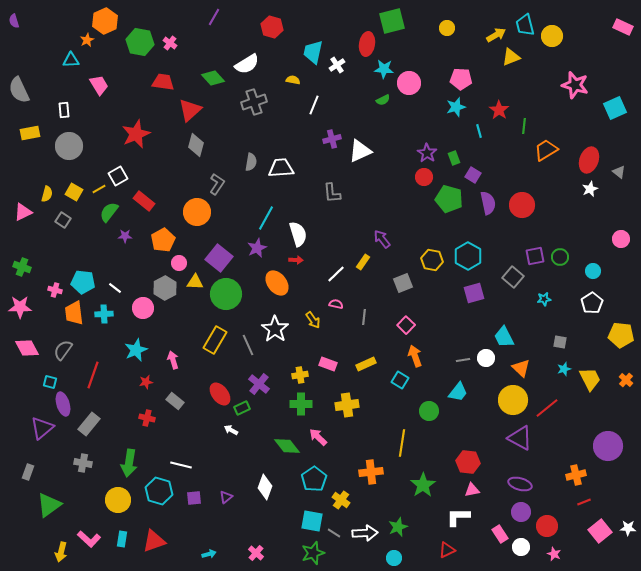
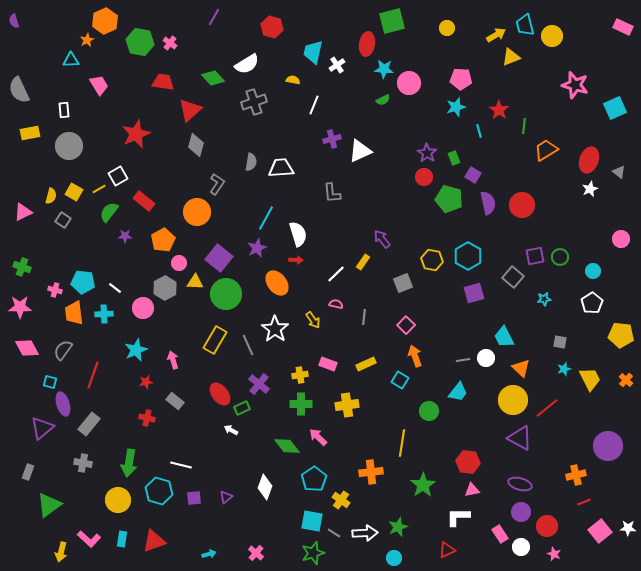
yellow semicircle at (47, 194): moved 4 px right, 2 px down
